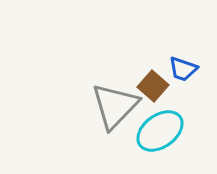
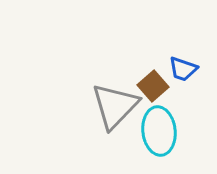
brown square: rotated 8 degrees clockwise
cyan ellipse: moved 1 px left; rotated 60 degrees counterclockwise
